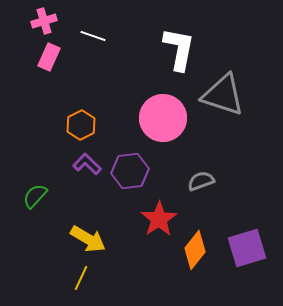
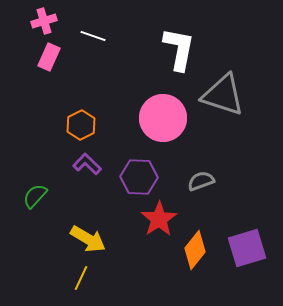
purple hexagon: moved 9 px right, 6 px down; rotated 9 degrees clockwise
